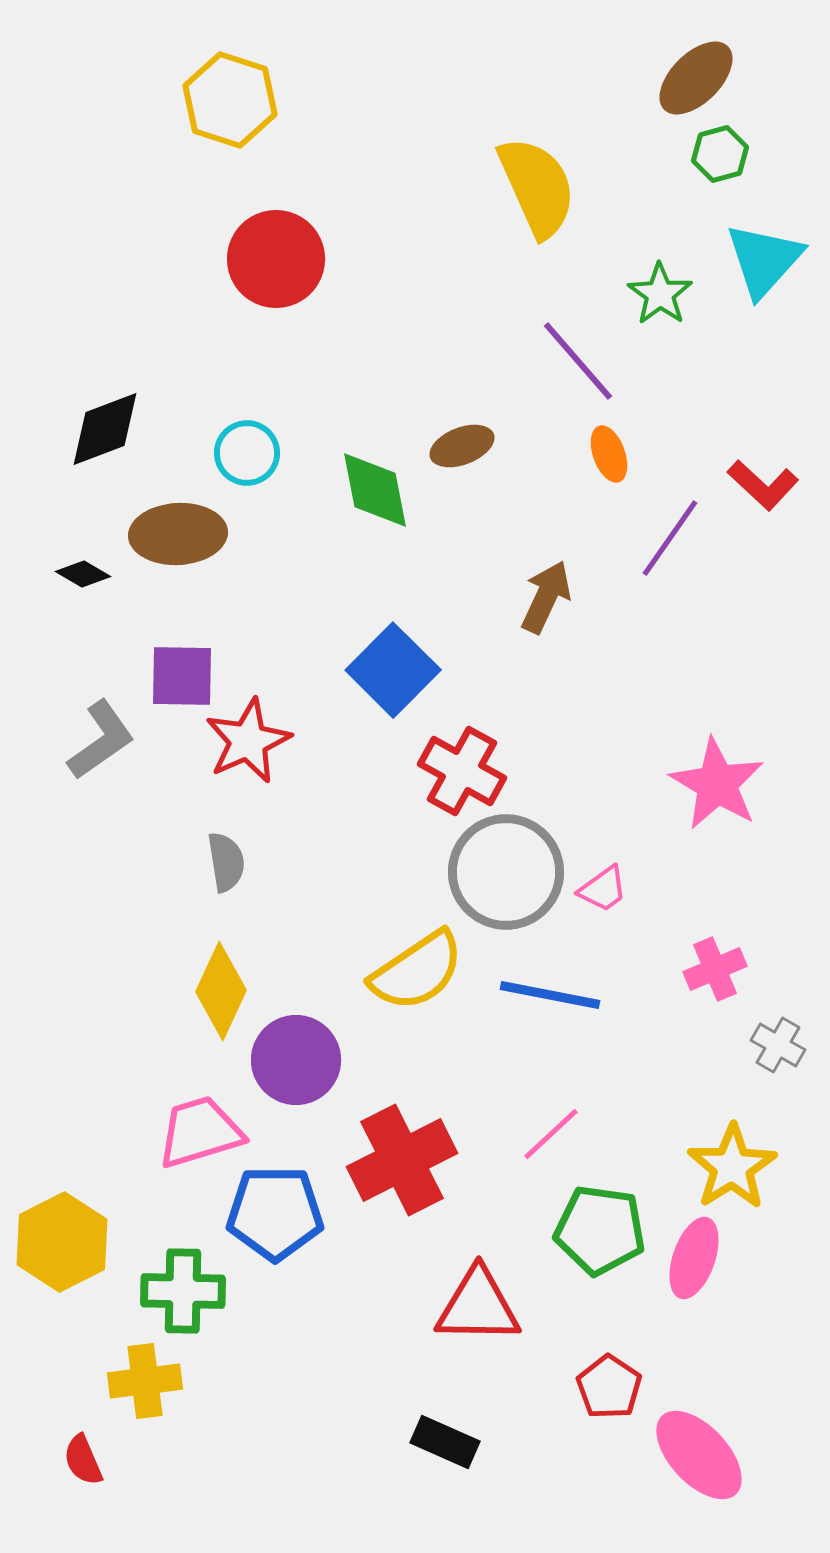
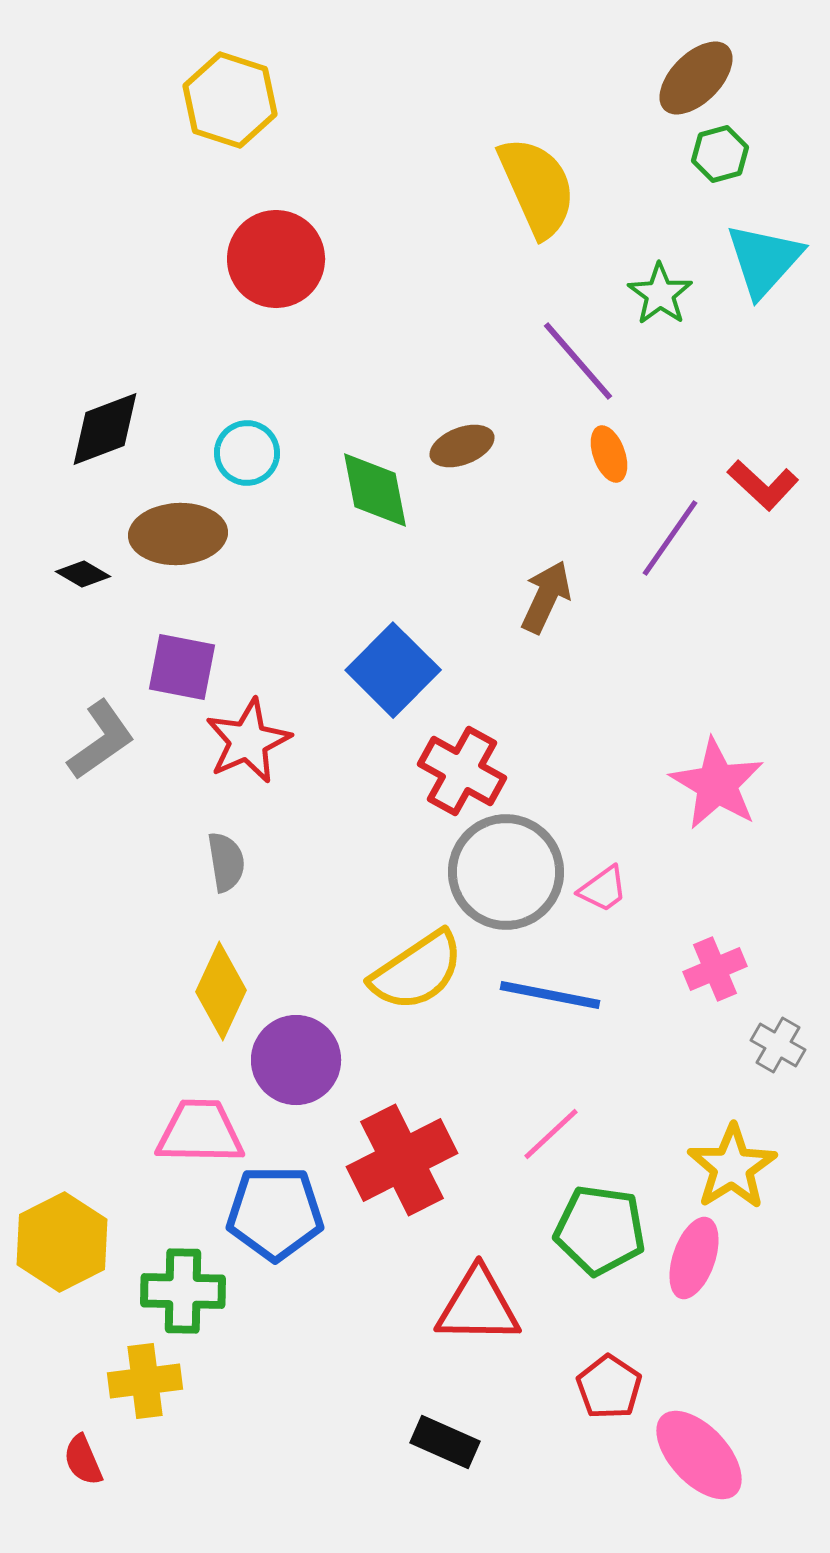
purple square at (182, 676): moved 9 px up; rotated 10 degrees clockwise
pink trapezoid at (200, 1132): rotated 18 degrees clockwise
